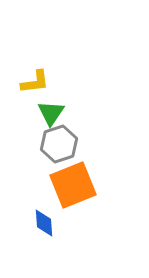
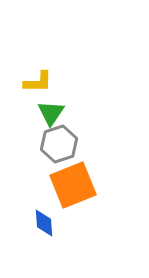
yellow L-shape: moved 3 px right; rotated 8 degrees clockwise
